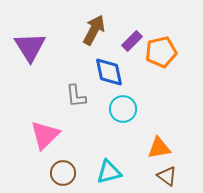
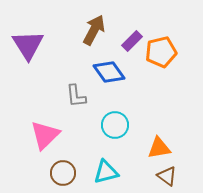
purple triangle: moved 2 px left, 2 px up
blue diamond: rotated 24 degrees counterclockwise
cyan circle: moved 8 px left, 16 px down
cyan triangle: moved 3 px left
